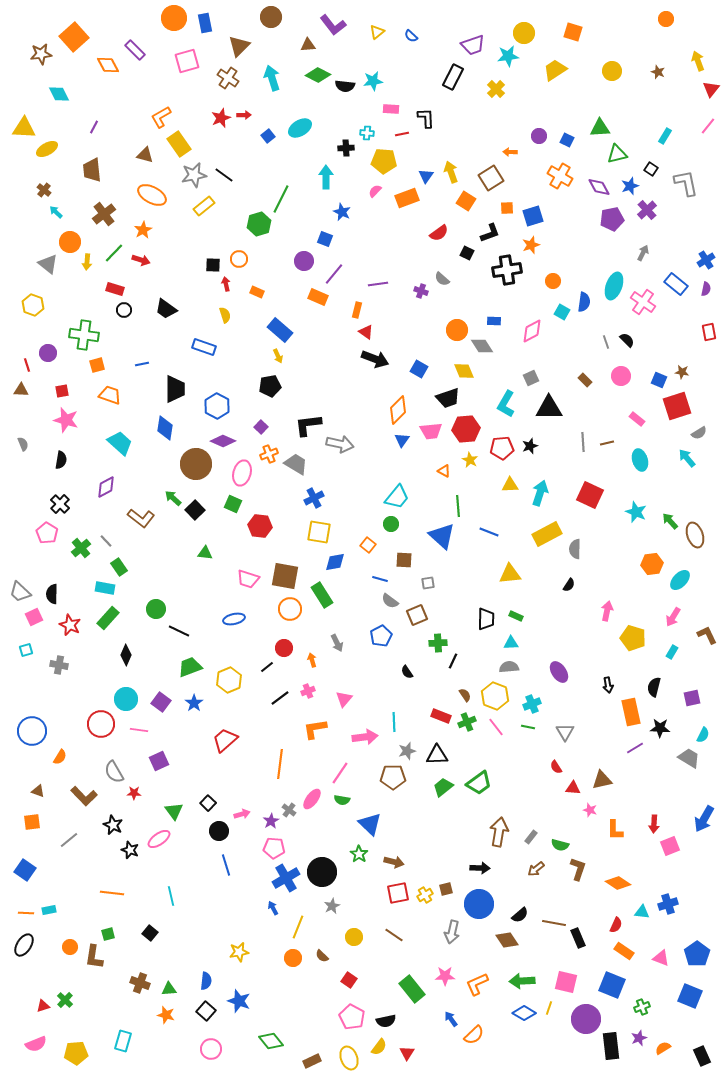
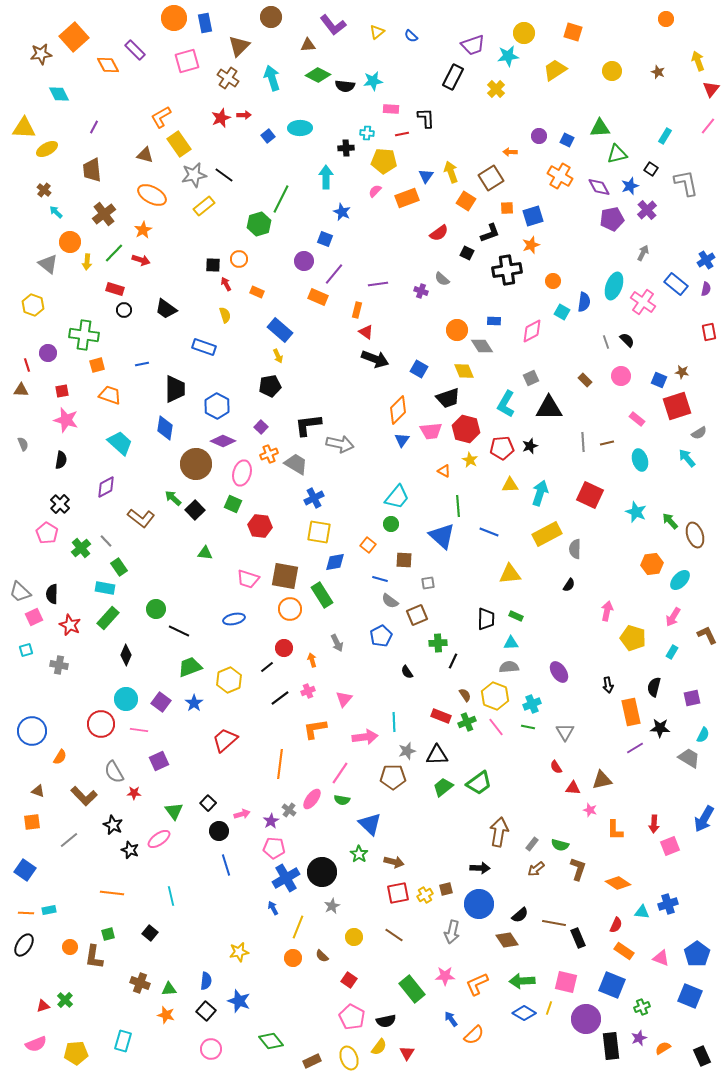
cyan ellipse at (300, 128): rotated 30 degrees clockwise
red arrow at (226, 284): rotated 16 degrees counterclockwise
red hexagon at (466, 429): rotated 20 degrees clockwise
gray rectangle at (531, 837): moved 1 px right, 7 px down
